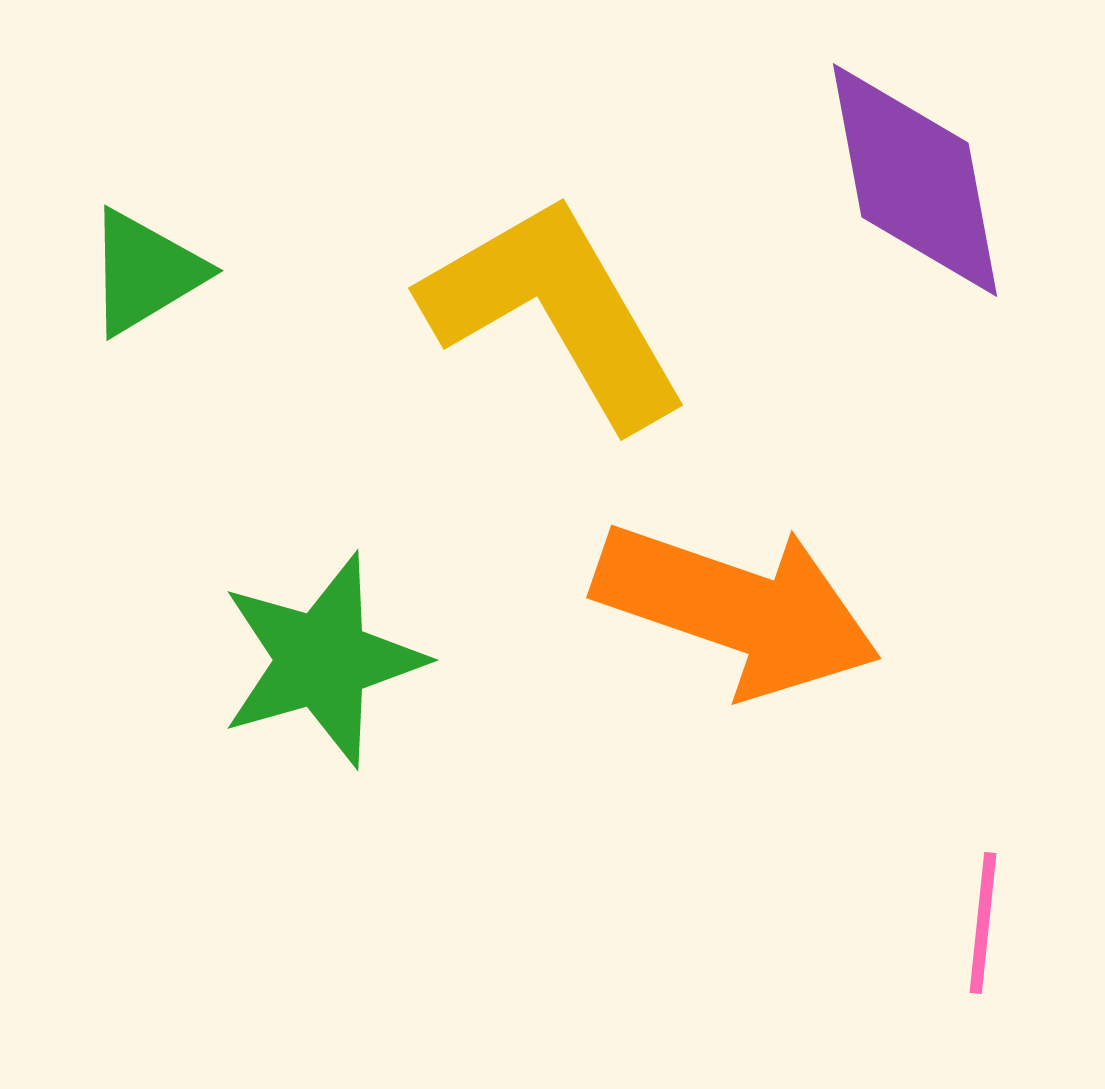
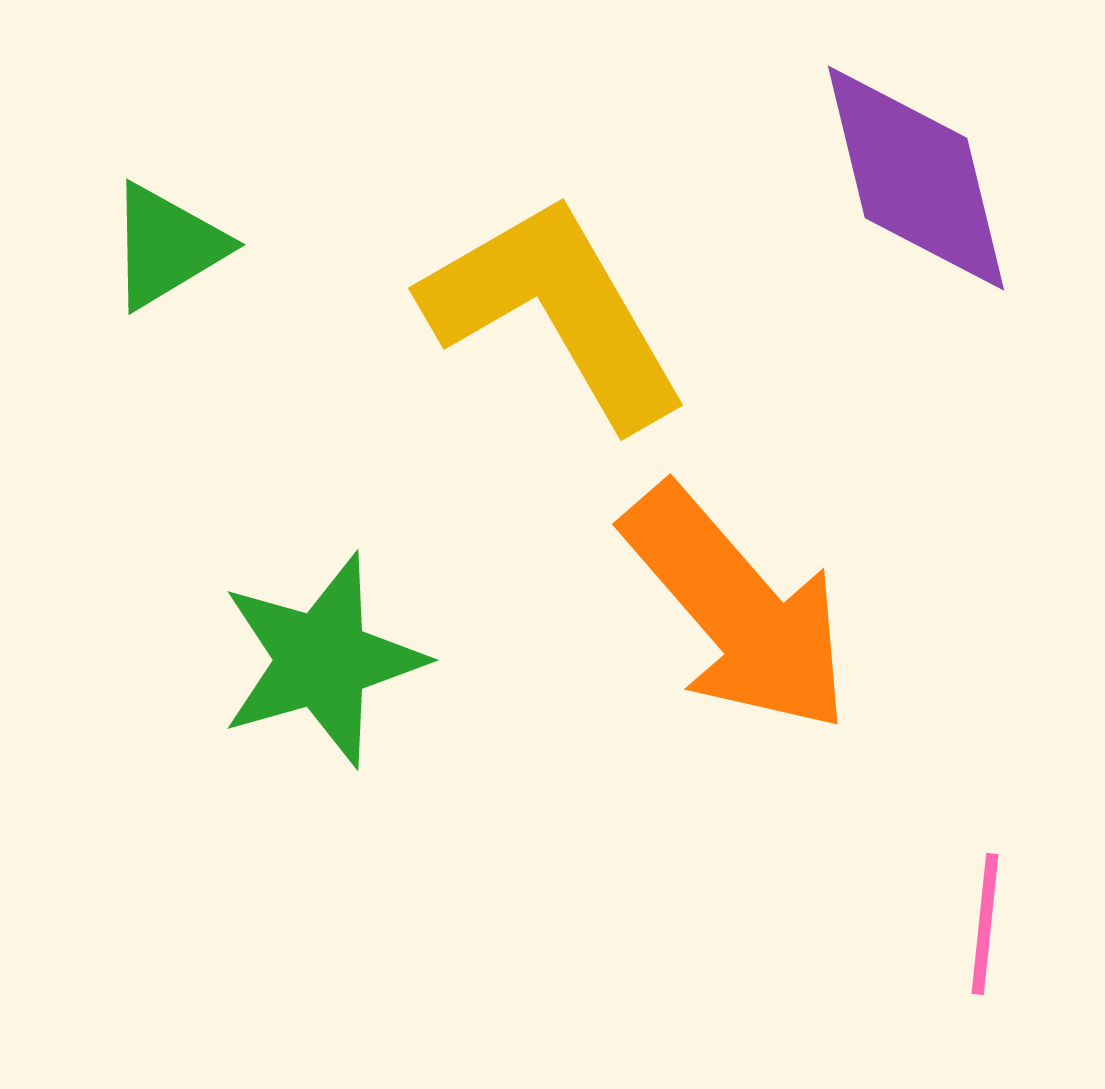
purple diamond: moved 1 px right, 2 px up; rotated 3 degrees counterclockwise
green triangle: moved 22 px right, 26 px up
orange arrow: rotated 30 degrees clockwise
pink line: moved 2 px right, 1 px down
